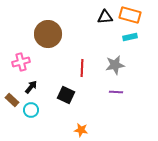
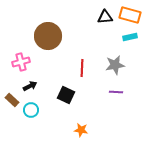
brown circle: moved 2 px down
black arrow: moved 1 px left, 1 px up; rotated 24 degrees clockwise
